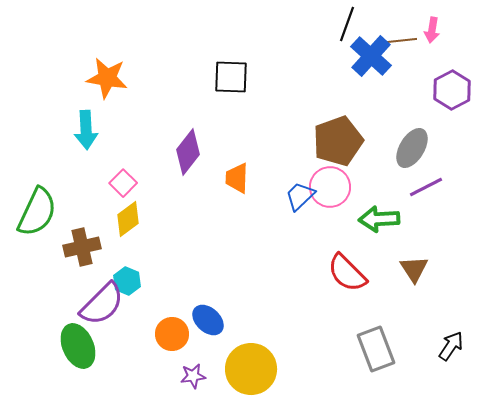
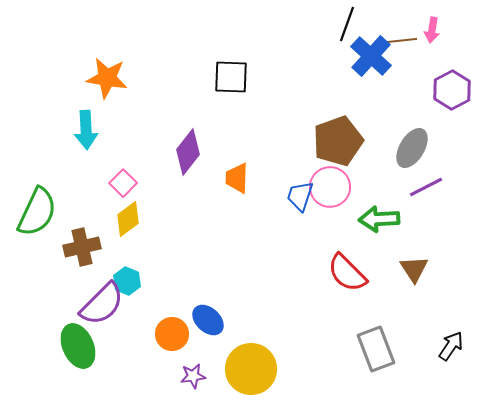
blue trapezoid: rotated 28 degrees counterclockwise
